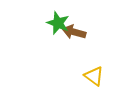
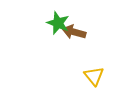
yellow triangle: rotated 15 degrees clockwise
